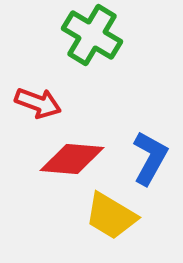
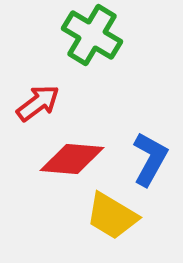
red arrow: rotated 57 degrees counterclockwise
blue L-shape: moved 1 px down
yellow trapezoid: moved 1 px right
